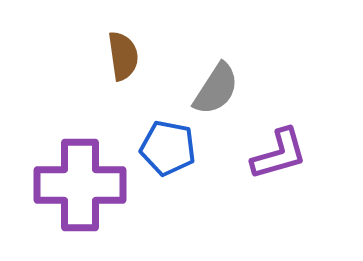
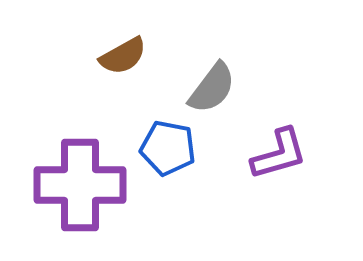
brown semicircle: rotated 69 degrees clockwise
gray semicircle: moved 4 px left, 1 px up; rotated 4 degrees clockwise
